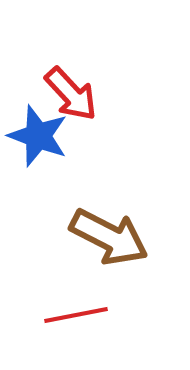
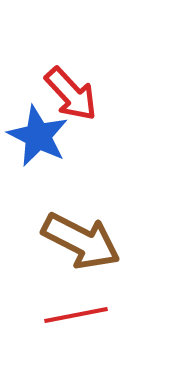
blue star: rotated 6 degrees clockwise
brown arrow: moved 28 px left, 4 px down
